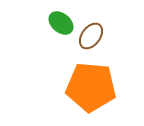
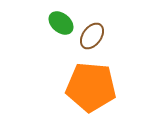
brown ellipse: moved 1 px right
